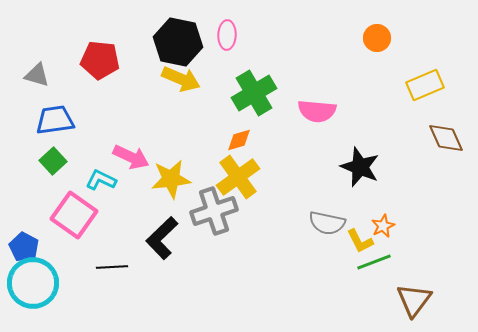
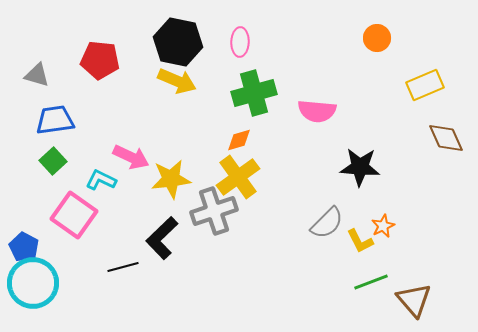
pink ellipse: moved 13 px right, 7 px down
yellow arrow: moved 4 px left, 2 px down
green cross: rotated 15 degrees clockwise
black star: rotated 18 degrees counterclockwise
gray semicircle: rotated 57 degrees counterclockwise
green line: moved 3 px left, 20 px down
black line: moved 11 px right; rotated 12 degrees counterclockwise
brown triangle: rotated 18 degrees counterclockwise
